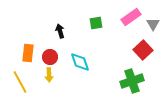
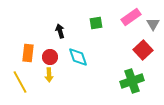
cyan diamond: moved 2 px left, 5 px up
